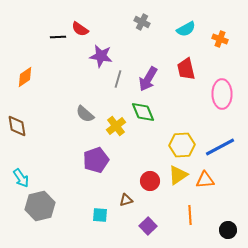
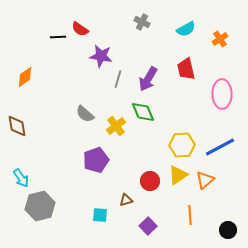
orange cross: rotated 35 degrees clockwise
orange triangle: rotated 36 degrees counterclockwise
